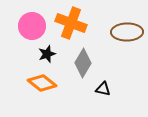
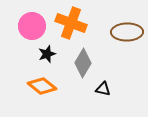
orange diamond: moved 3 px down
